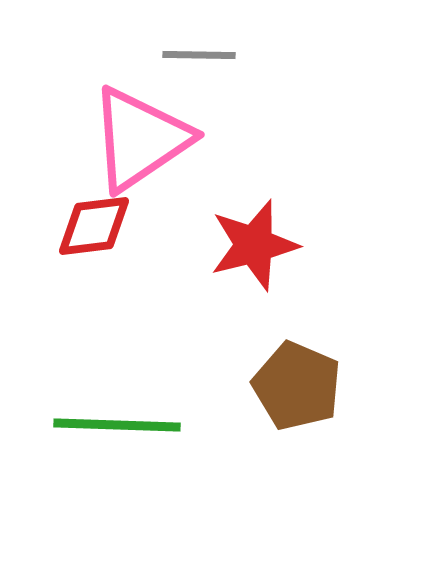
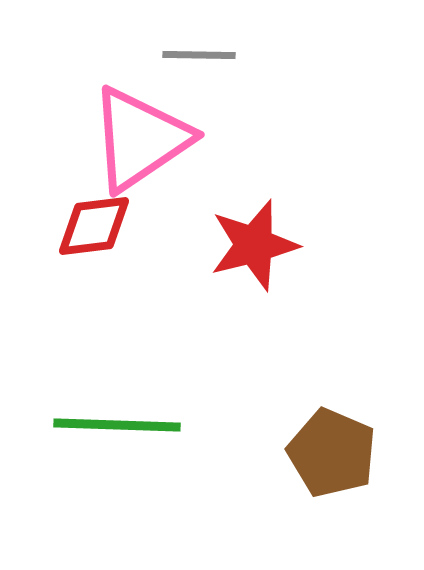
brown pentagon: moved 35 px right, 67 px down
